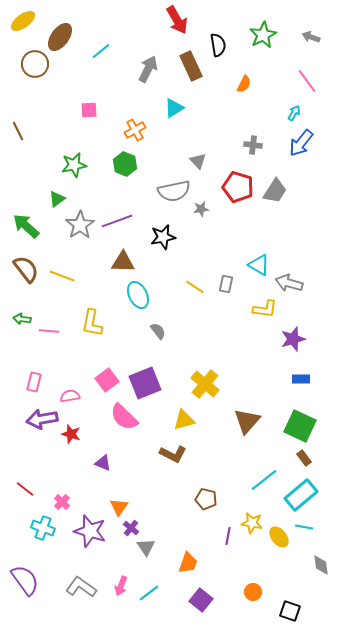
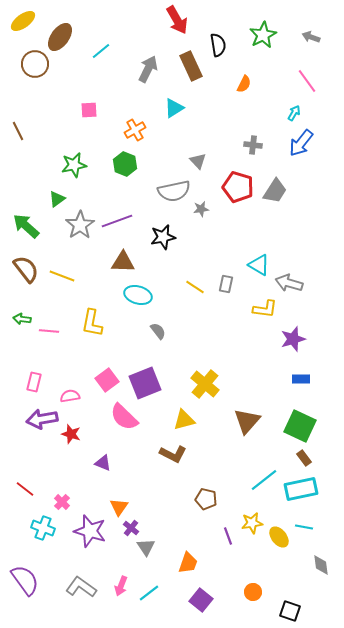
cyan ellipse at (138, 295): rotated 48 degrees counterclockwise
cyan rectangle at (301, 495): moved 6 px up; rotated 28 degrees clockwise
yellow star at (252, 523): rotated 20 degrees counterclockwise
purple line at (228, 536): rotated 30 degrees counterclockwise
